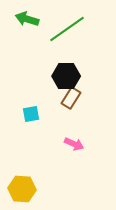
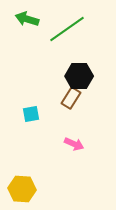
black hexagon: moved 13 px right
